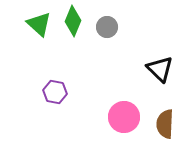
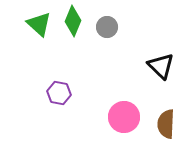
black triangle: moved 1 px right, 3 px up
purple hexagon: moved 4 px right, 1 px down
brown semicircle: moved 1 px right
